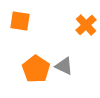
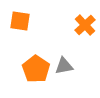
orange cross: moved 1 px left
gray triangle: rotated 36 degrees counterclockwise
